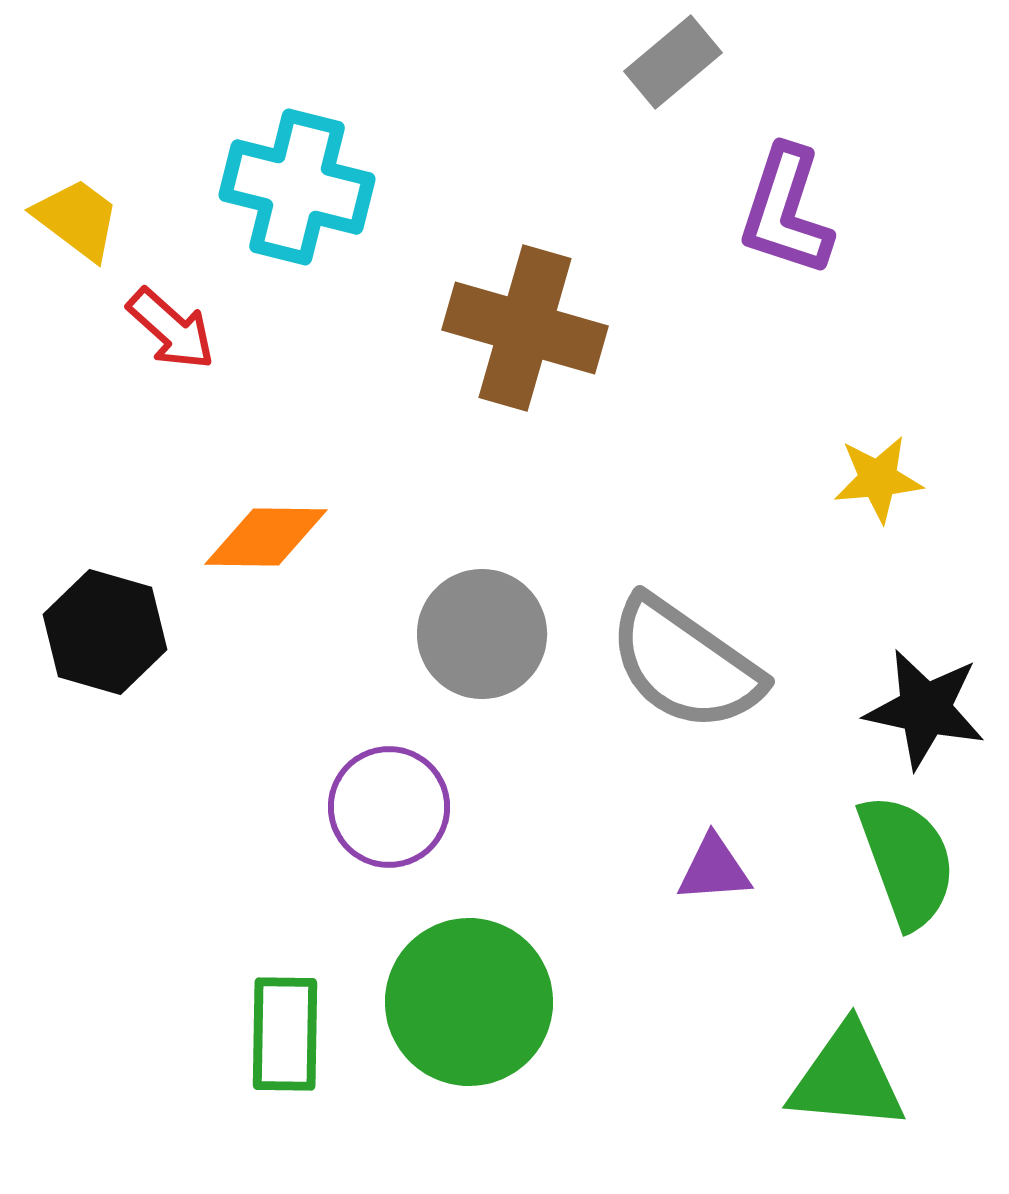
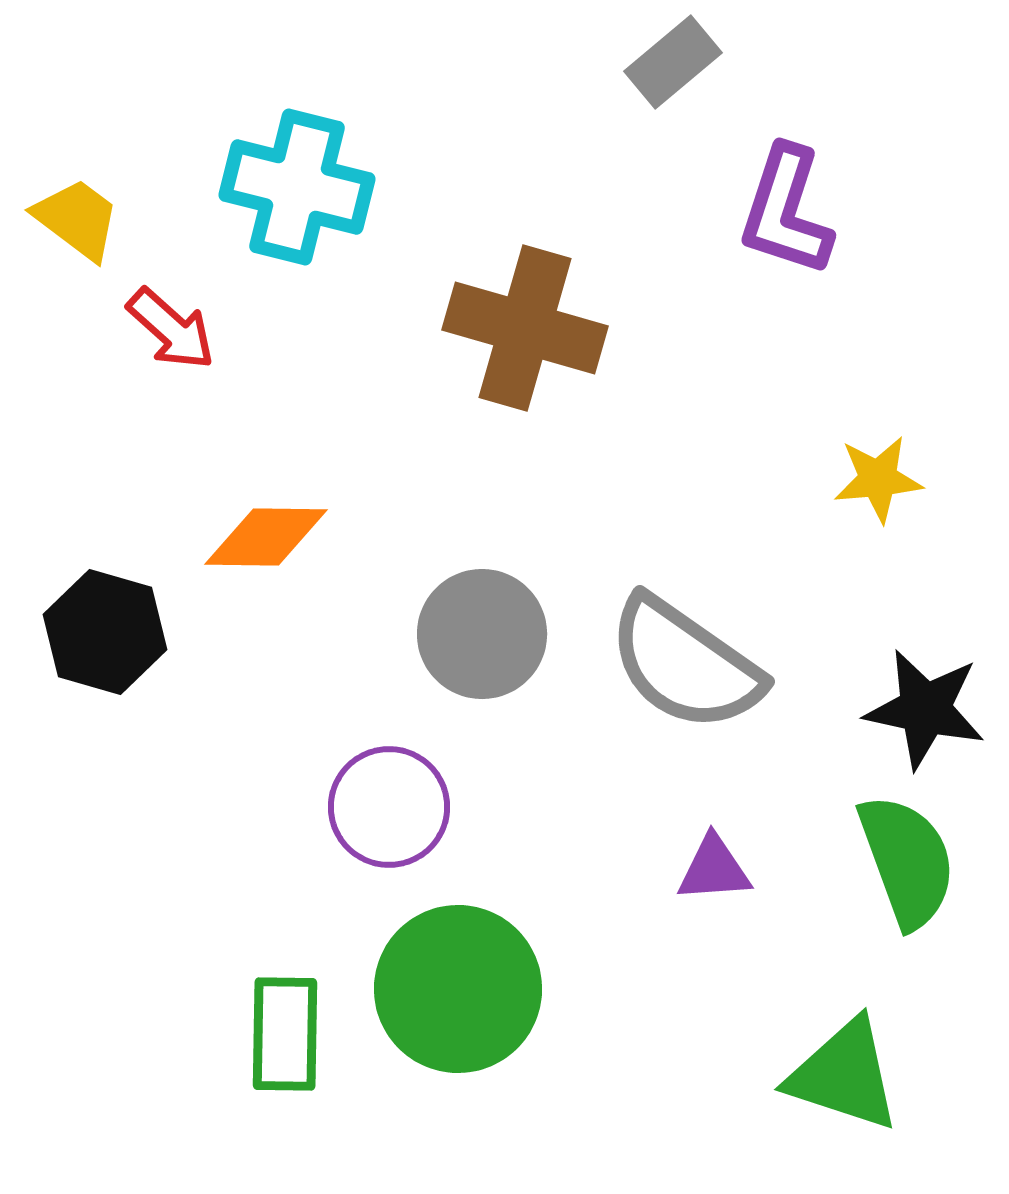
green circle: moved 11 px left, 13 px up
green triangle: moved 3 px left, 3 px up; rotated 13 degrees clockwise
